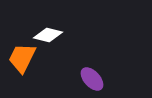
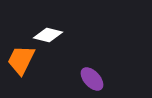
orange trapezoid: moved 1 px left, 2 px down
